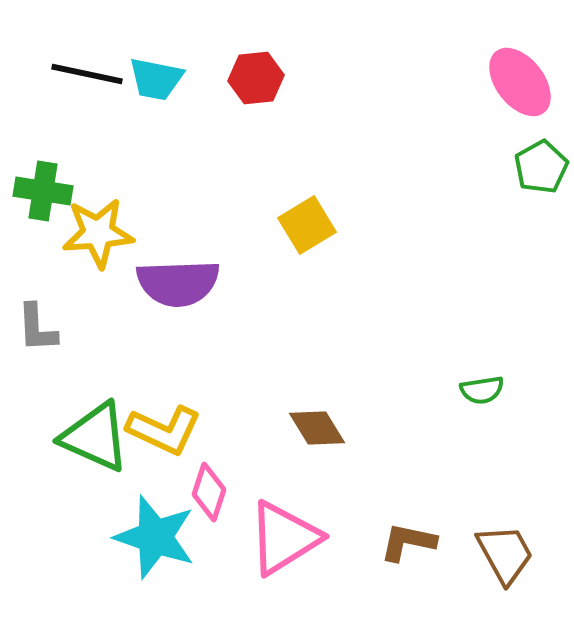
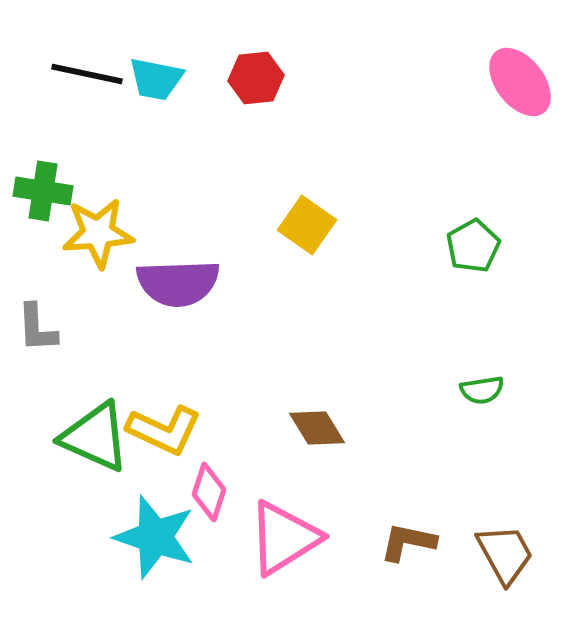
green pentagon: moved 68 px left, 79 px down
yellow square: rotated 24 degrees counterclockwise
